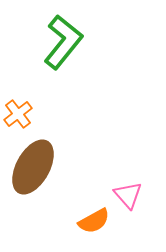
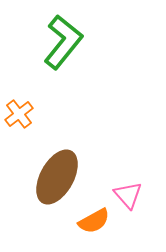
orange cross: moved 1 px right
brown ellipse: moved 24 px right, 10 px down
